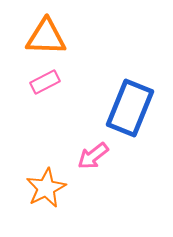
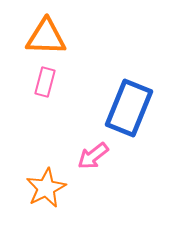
pink rectangle: rotated 48 degrees counterclockwise
blue rectangle: moved 1 px left
